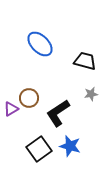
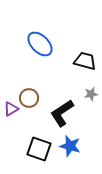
black L-shape: moved 4 px right
black square: rotated 35 degrees counterclockwise
